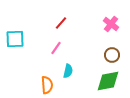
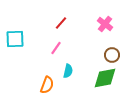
pink cross: moved 6 px left
green diamond: moved 3 px left, 3 px up
orange semicircle: rotated 24 degrees clockwise
